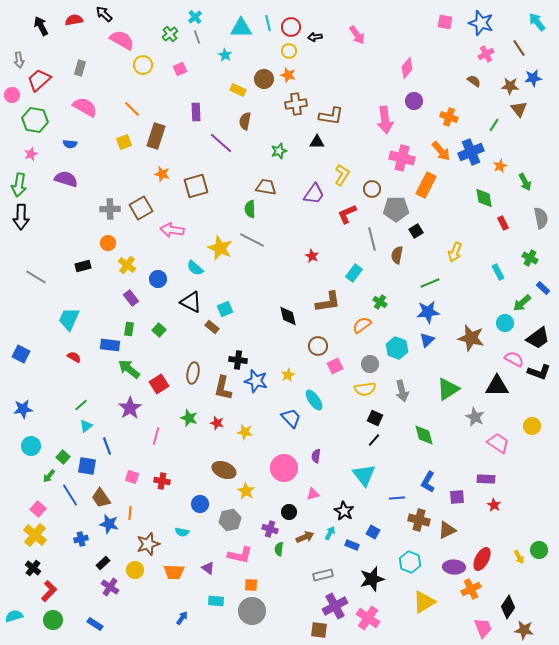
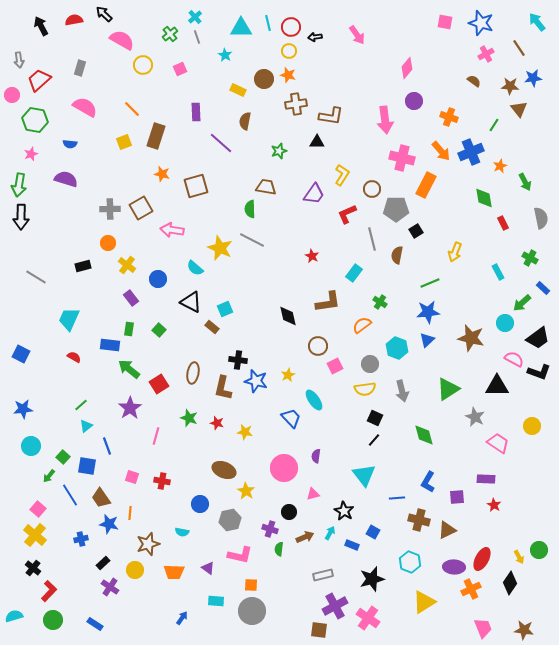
black diamond at (508, 607): moved 2 px right, 24 px up
